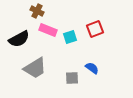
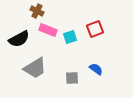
blue semicircle: moved 4 px right, 1 px down
